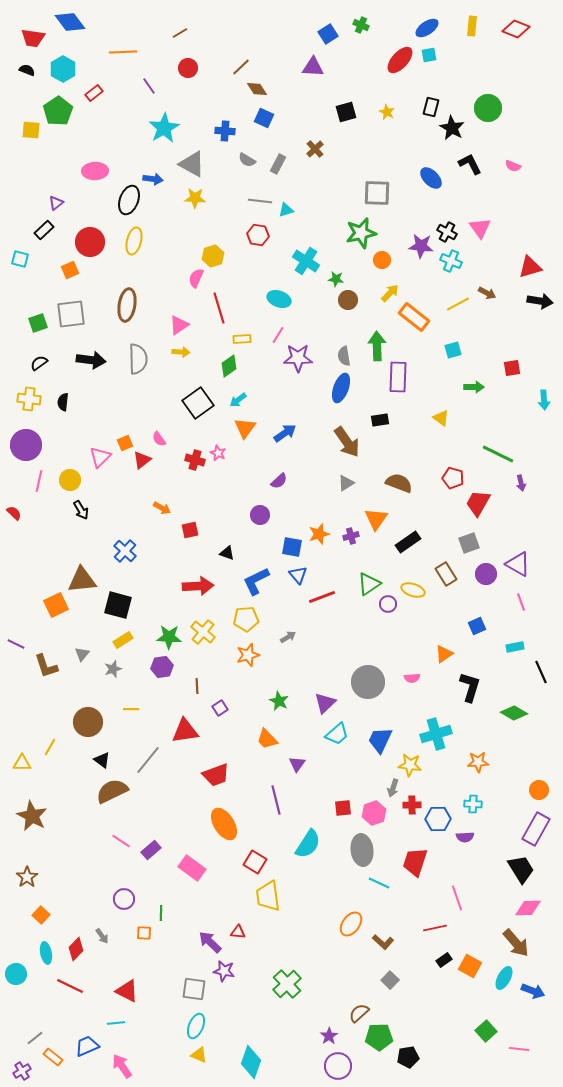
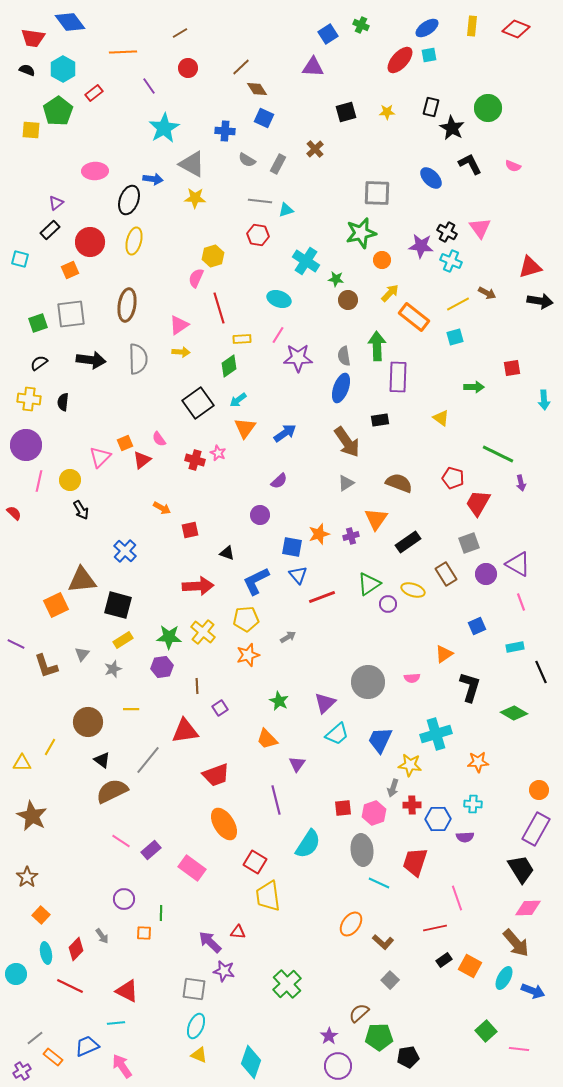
yellow star at (387, 112): rotated 28 degrees counterclockwise
black rectangle at (44, 230): moved 6 px right
cyan square at (453, 350): moved 2 px right, 13 px up
